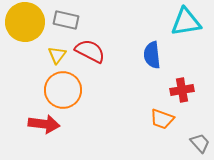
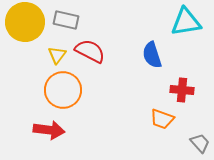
blue semicircle: rotated 12 degrees counterclockwise
red cross: rotated 15 degrees clockwise
red arrow: moved 5 px right, 6 px down
